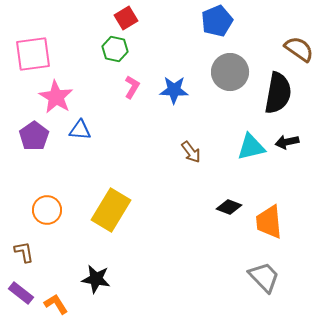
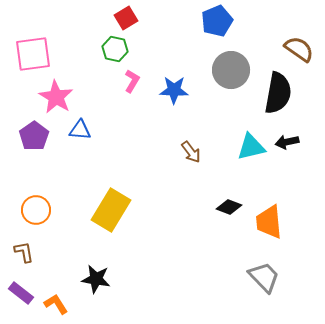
gray circle: moved 1 px right, 2 px up
pink L-shape: moved 6 px up
orange circle: moved 11 px left
